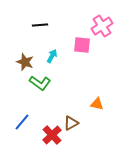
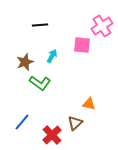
brown star: rotated 30 degrees clockwise
orange triangle: moved 8 px left
brown triangle: moved 4 px right; rotated 14 degrees counterclockwise
